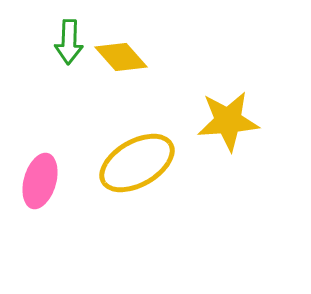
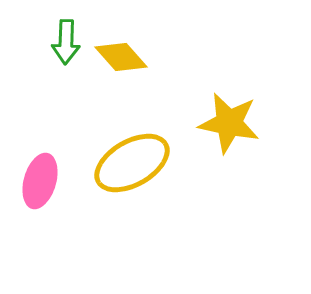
green arrow: moved 3 px left
yellow star: moved 1 px right, 2 px down; rotated 16 degrees clockwise
yellow ellipse: moved 5 px left
